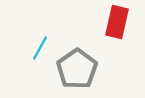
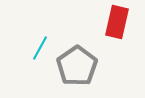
gray pentagon: moved 3 px up
